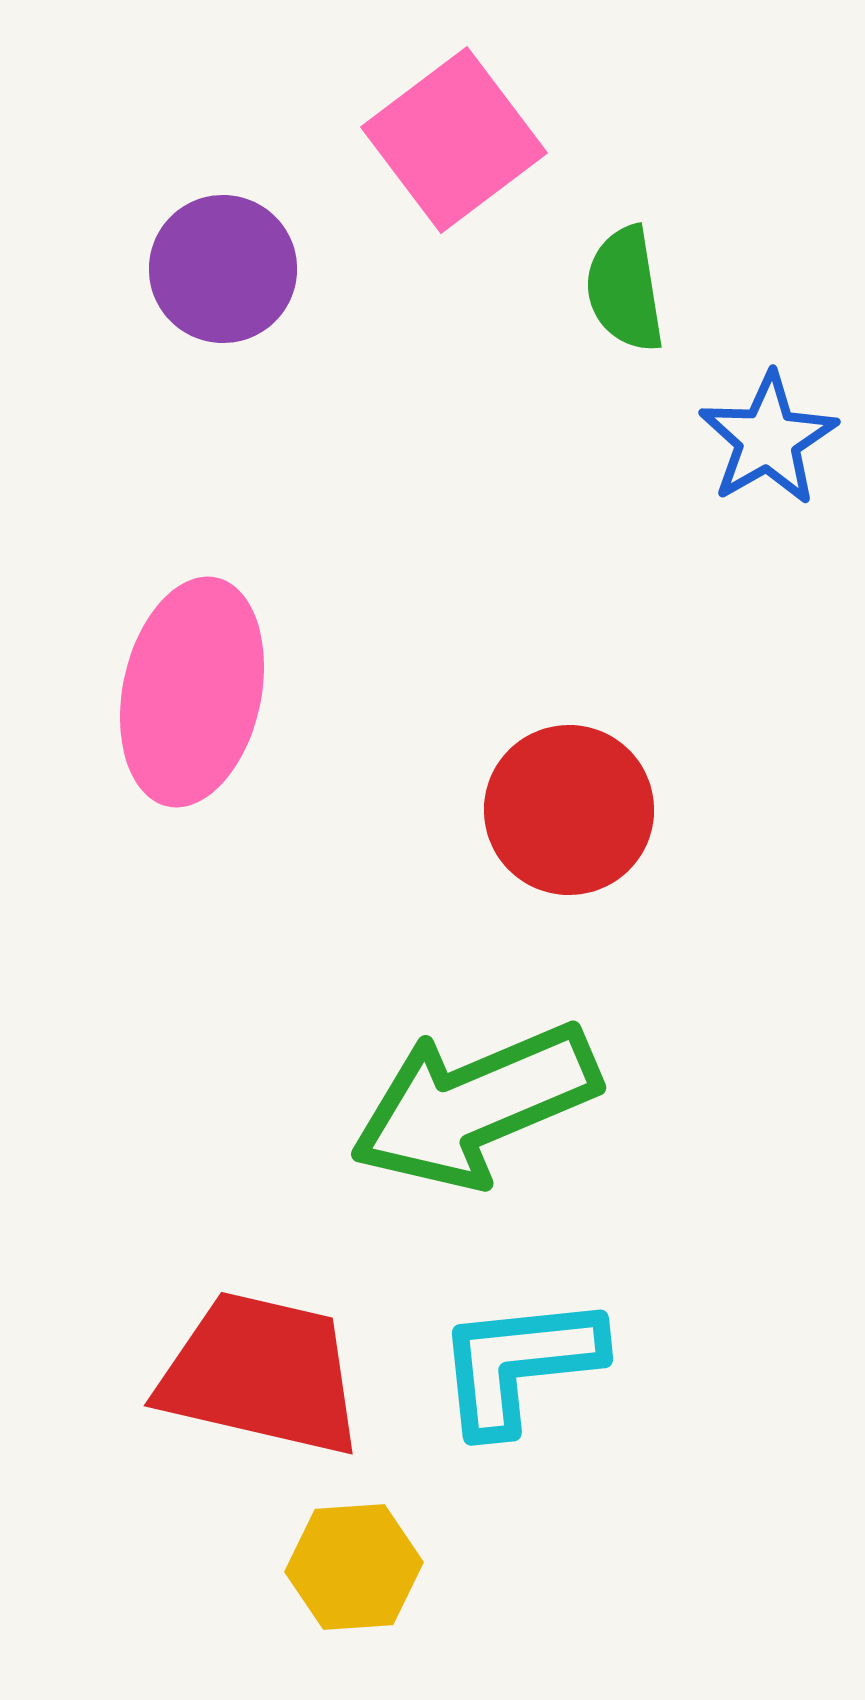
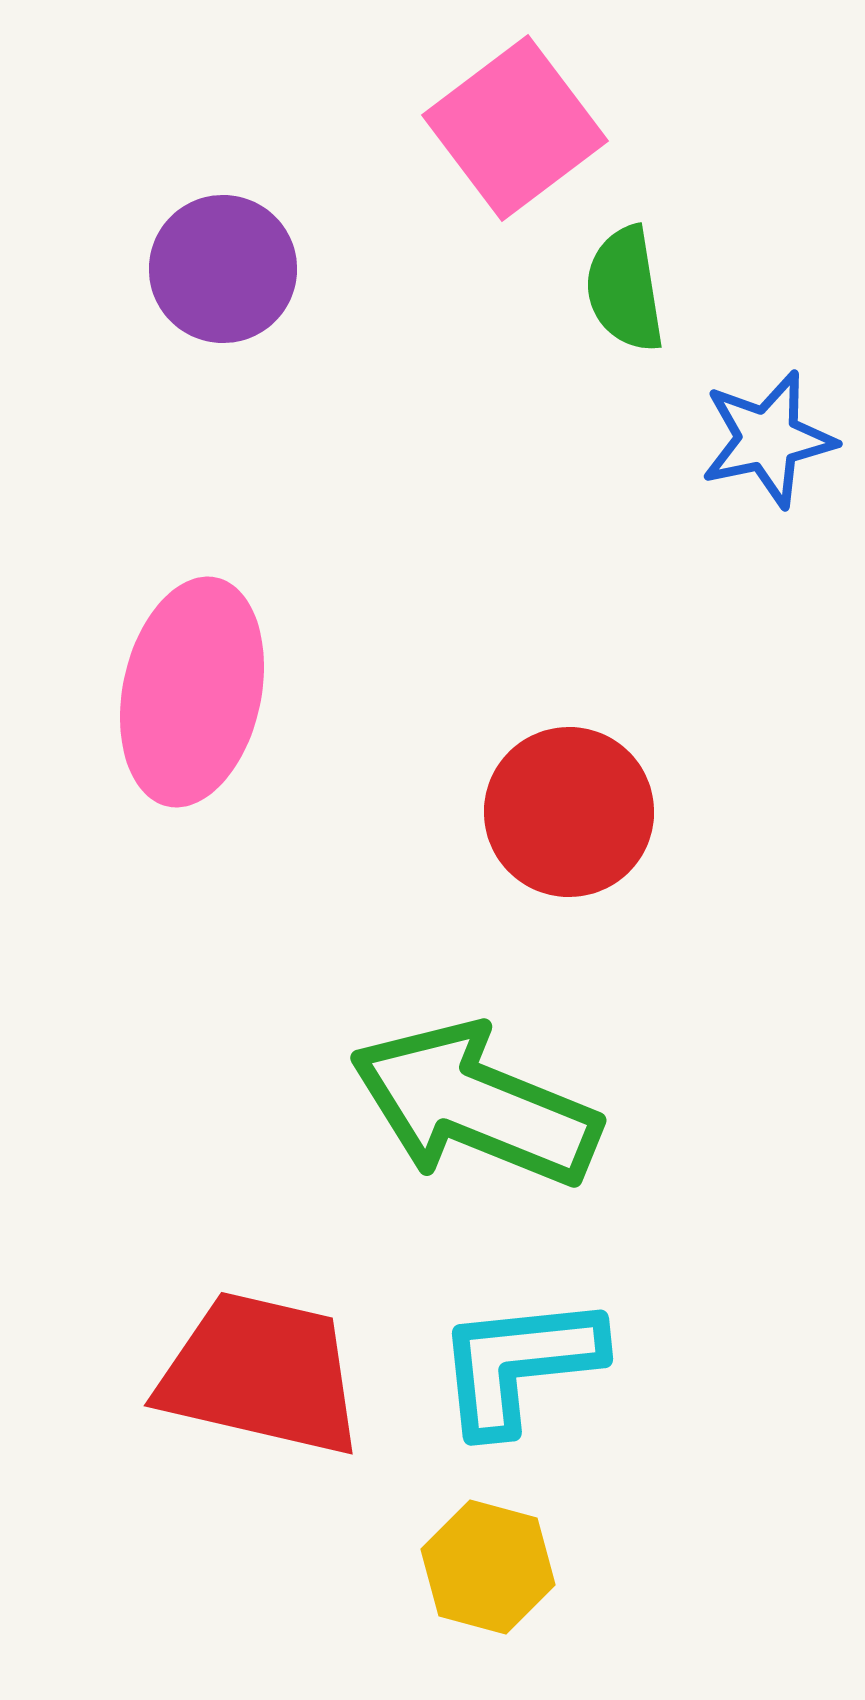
pink square: moved 61 px right, 12 px up
blue star: rotated 18 degrees clockwise
red circle: moved 2 px down
green arrow: rotated 45 degrees clockwise
yellow hexagon: moved 134 px right; rotated 19 degrees clockwise
